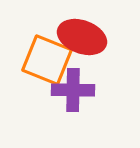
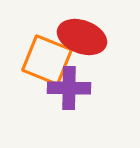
purple cross: moved 4 px left, 2 px up
